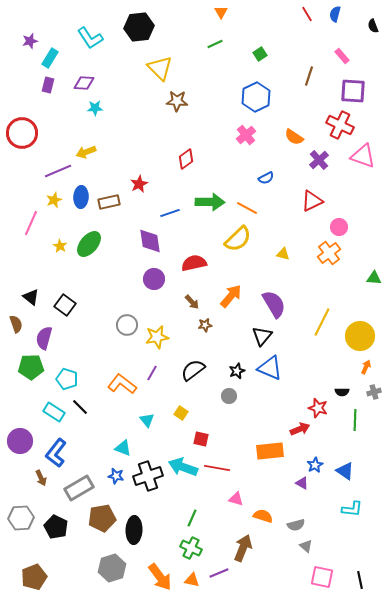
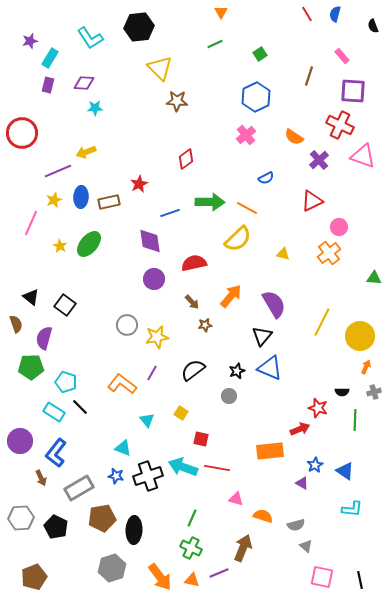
cyan pentagon at (67, 379): moved 1 px left, 3 px down
